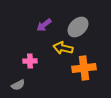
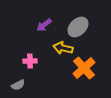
orange cross: rotated 35 degrees counterclockwise
